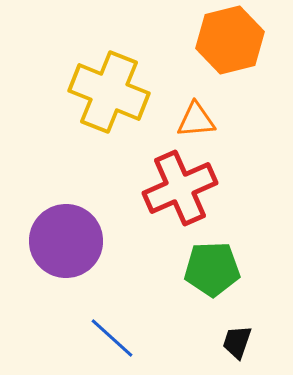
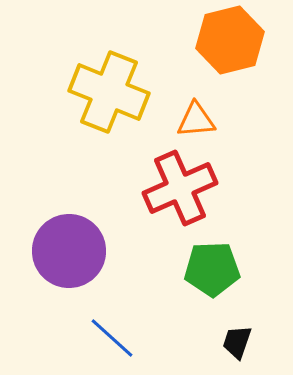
purple circle: moved 3 px right, 10 px down
